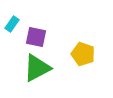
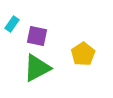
purple square: moved 1 px right, 1 px up
yellow pentagon: rotated 20 degrees clockwise
